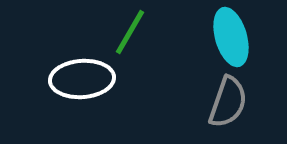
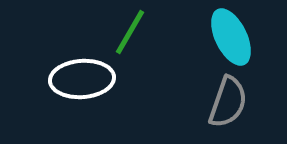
cyan ellipse: rotated 10 degrees counterclockwise
